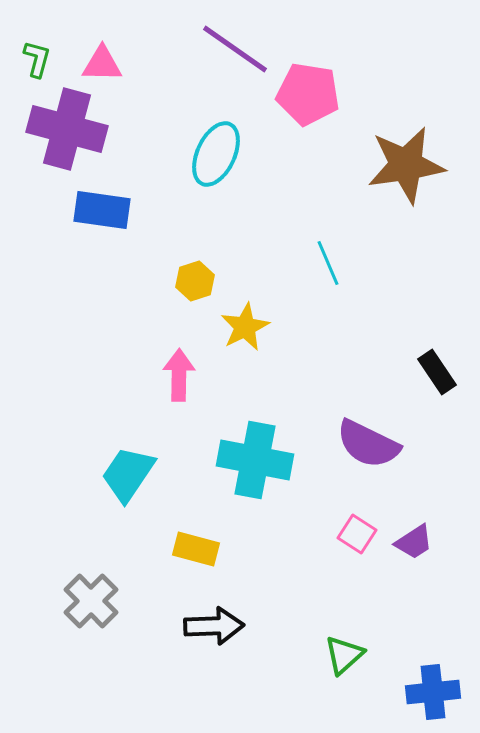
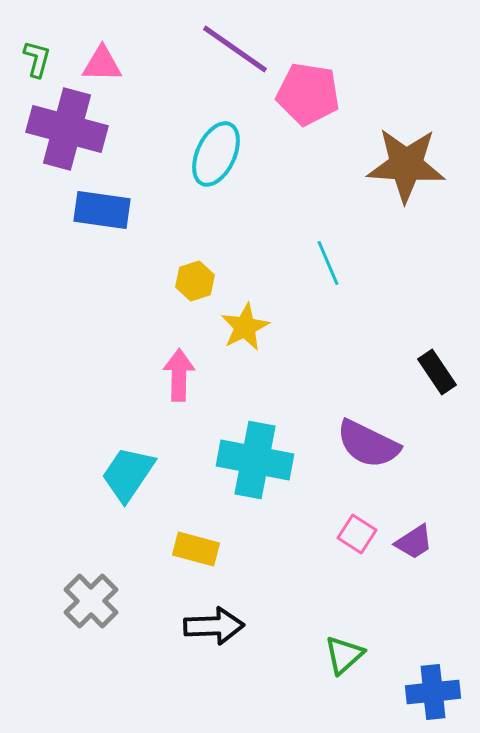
brown star: rotated 12 degrees clockwise
